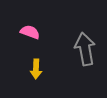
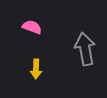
pink semicircle: moved 2 px right, 5 px up
